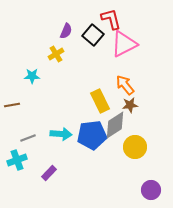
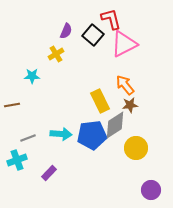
yellow circle: moved 1 px right, 1 px down
